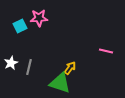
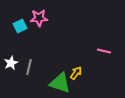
pink line: moved 2 px left
yellow arrow: moved 6 px right, 5 px down
